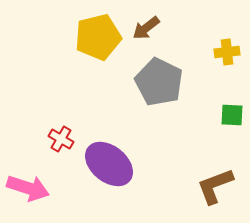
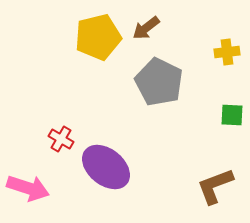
purple ellipse: moved 3 px left, 3 px down
